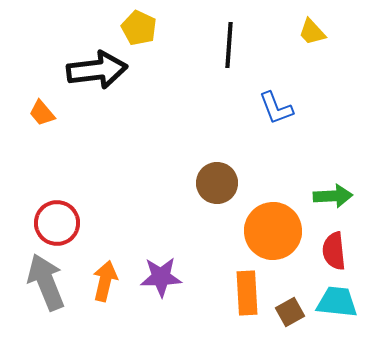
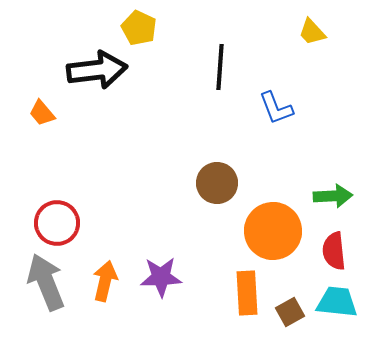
black line: moved 9 px left, 22 px down
